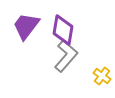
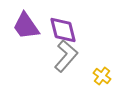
purple trapezoid: rotated 72 degrees counterclockwise
purple diamond: rotated 24 degrees counterclockwise
